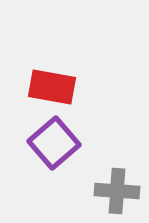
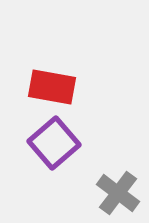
gray cross: moved 1 px right, 2 px down; rotated 33 degrees clockwise
